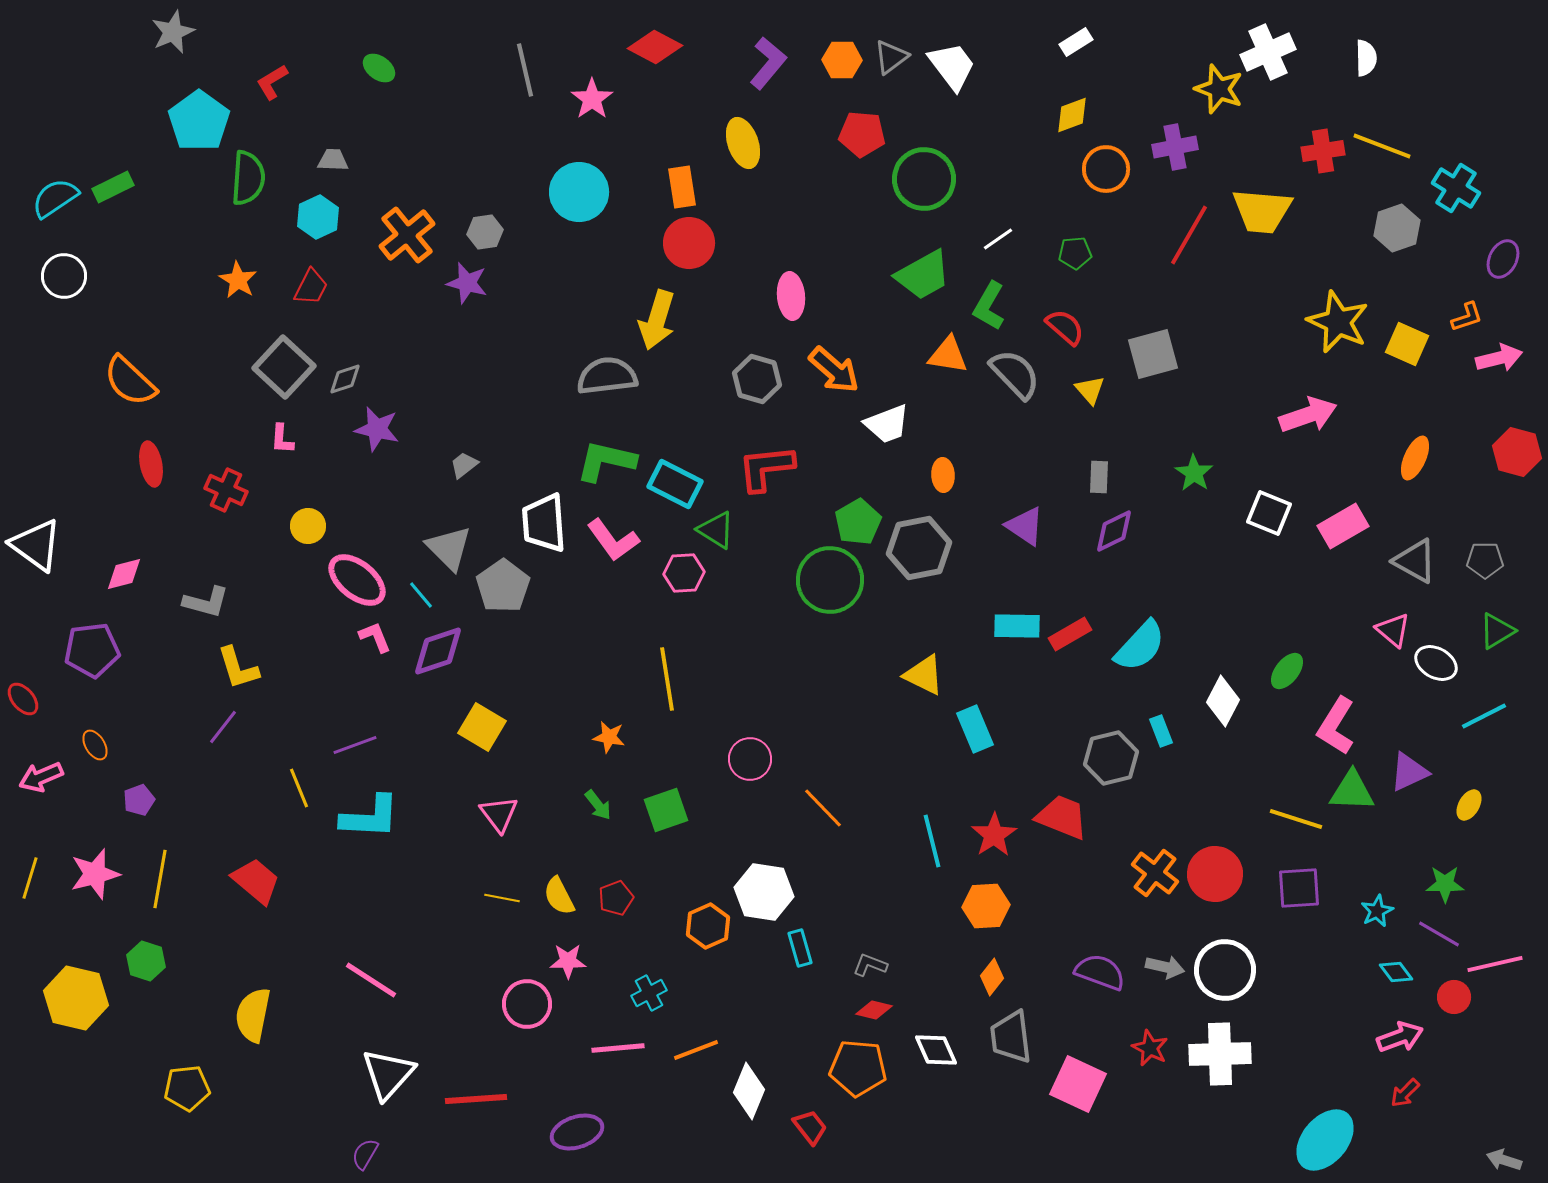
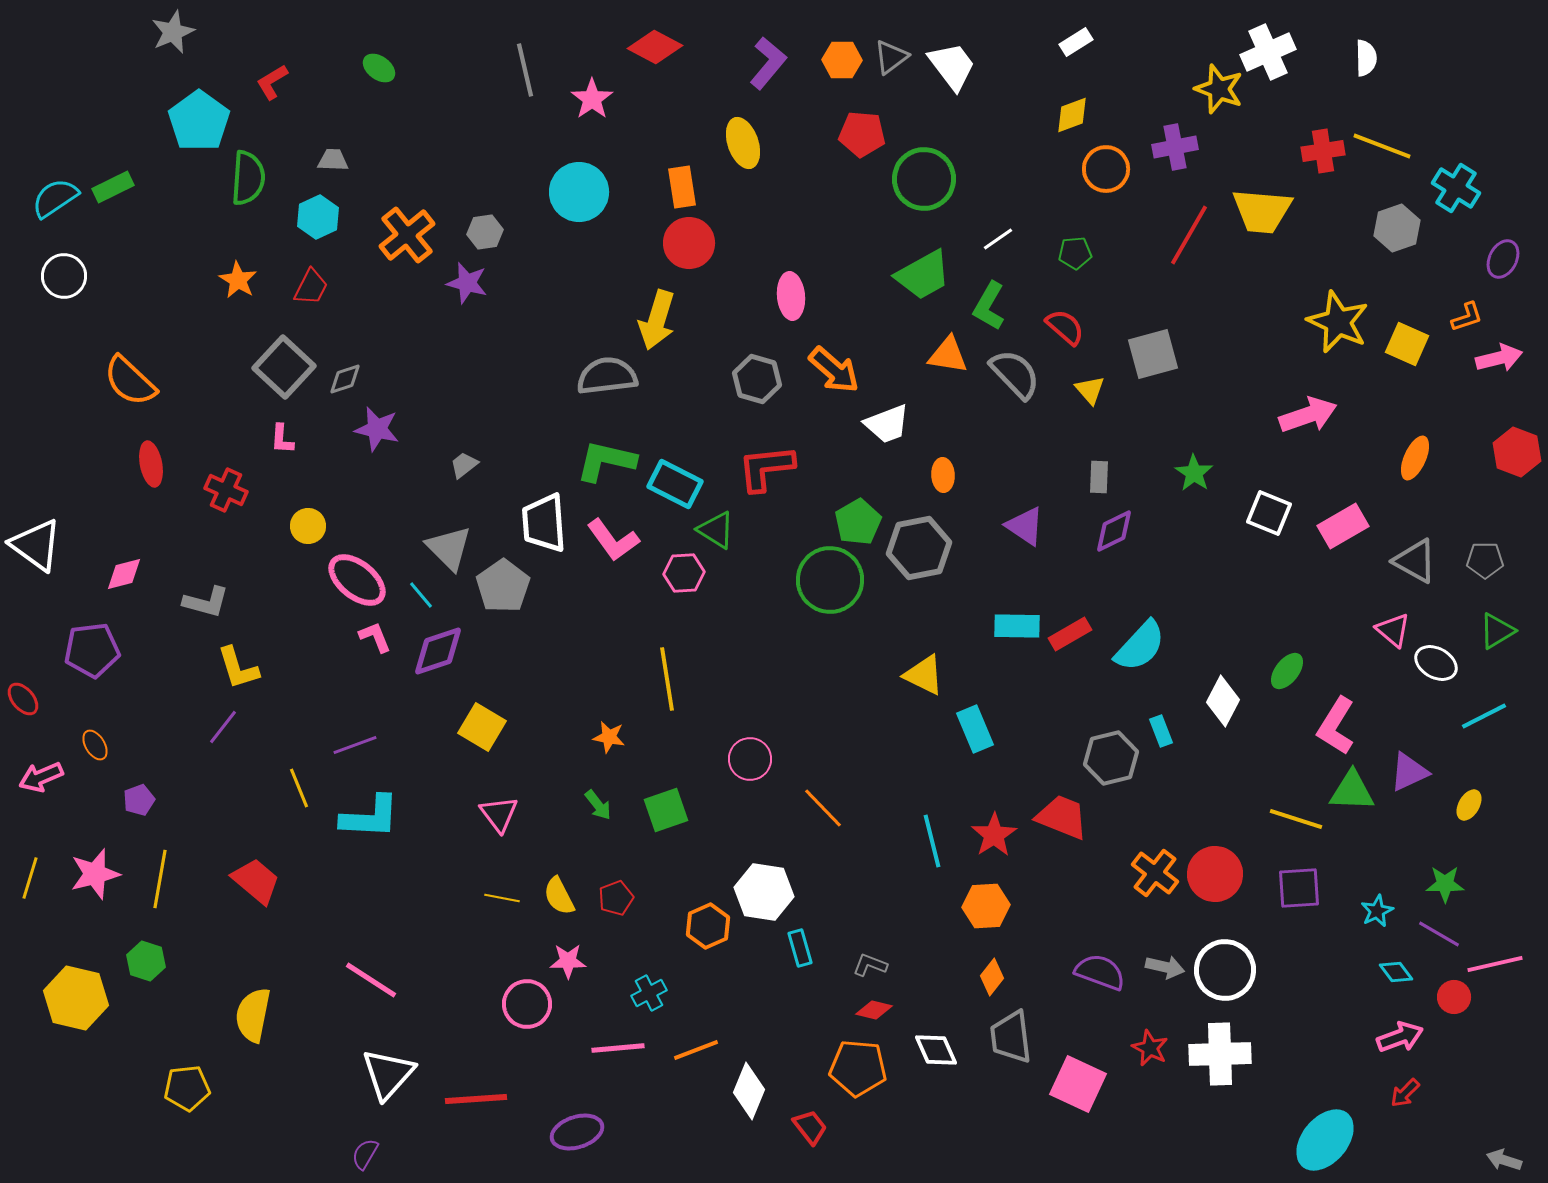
red hexagon at (1517, 452): rotated 6 degrees clockwise
